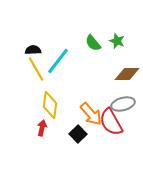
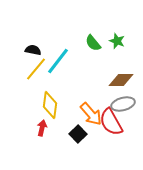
black semicircle: rotated 14 degrees clockwise
yellow line: rotated 70 degrees clockwise
brown diamond: moved 6 px left, 6 px down
